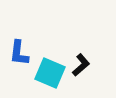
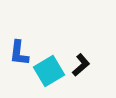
cyan square: moved 1 px left, 2 px up; rotated 36 degrees clockwise
